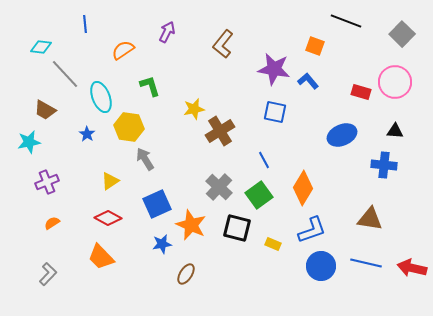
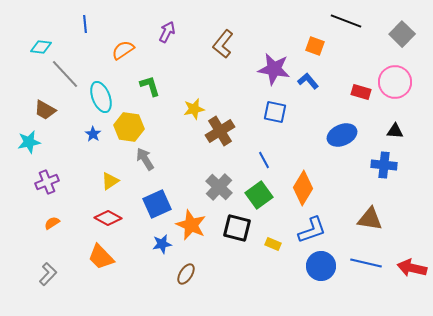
blue star at (87, 134): moved 6 px right
